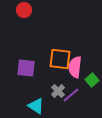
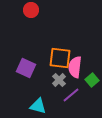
red circle: moved 7 px right
orange square: moved 1 px up
purple square: rotated 18 degrees clockwise
gray cross: moved 1 px right, 11 px up
cyan triangle: moved 2 px right; rotated 18 degrees counterclockwise
